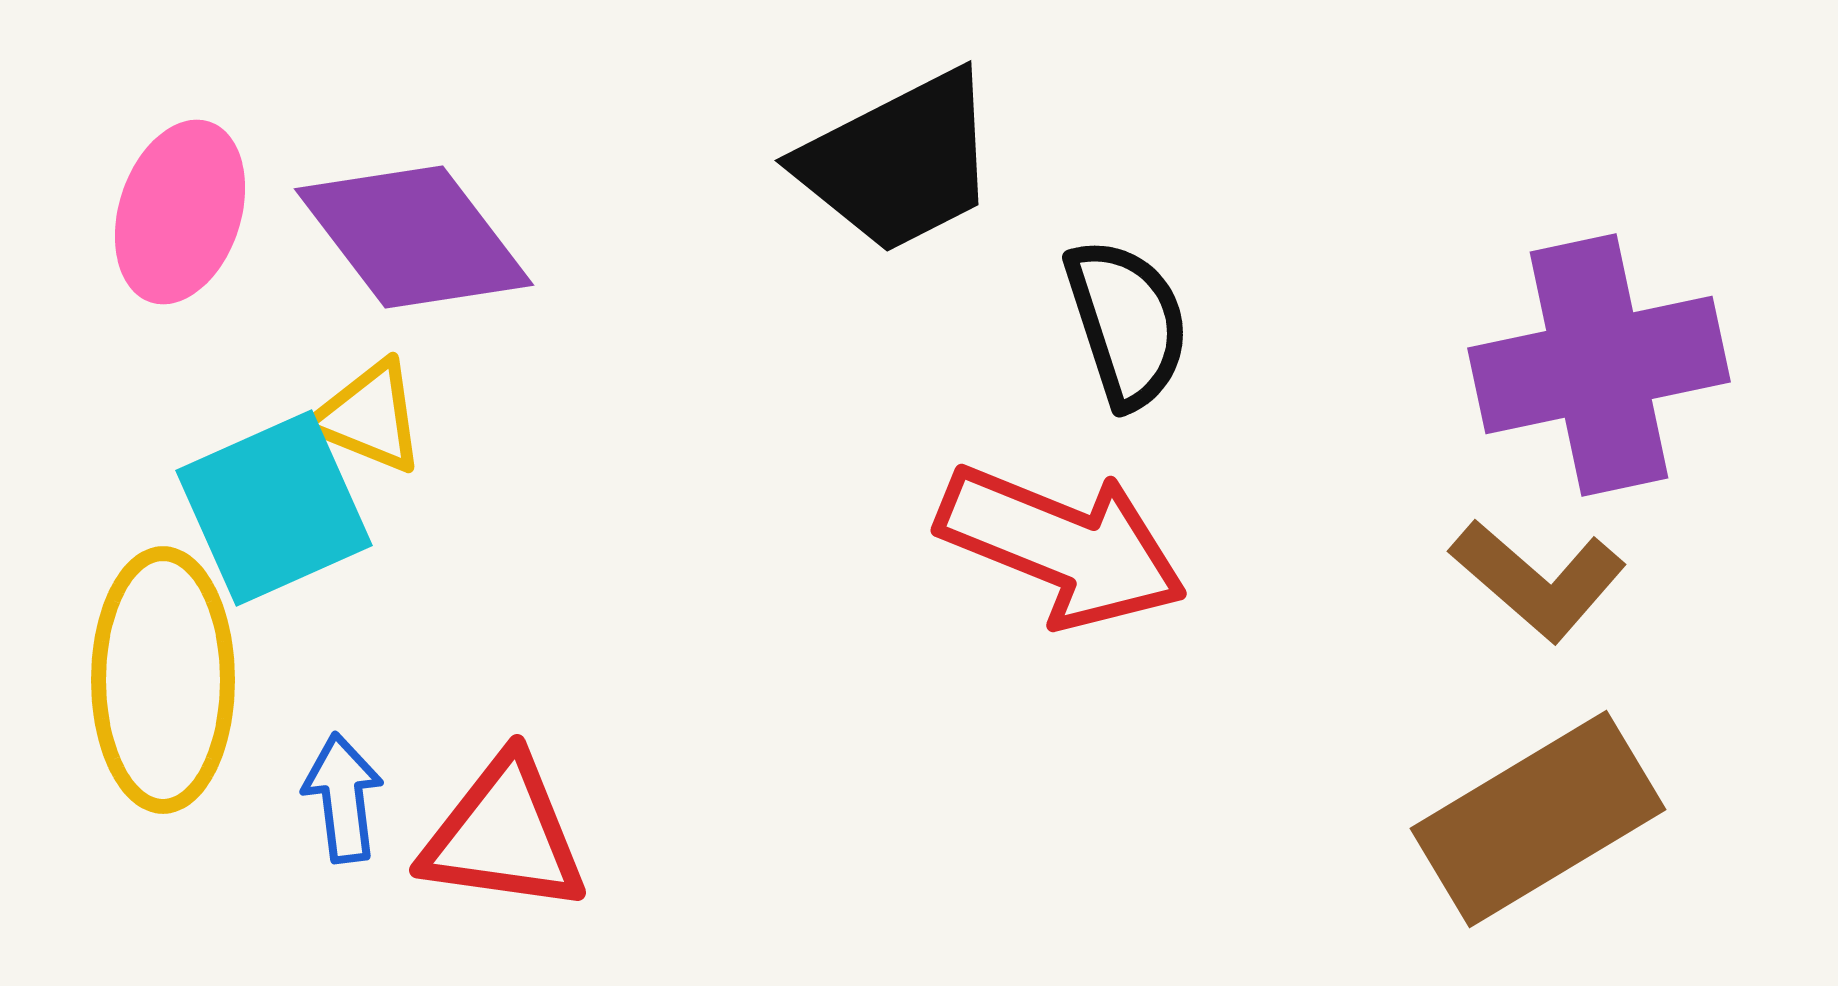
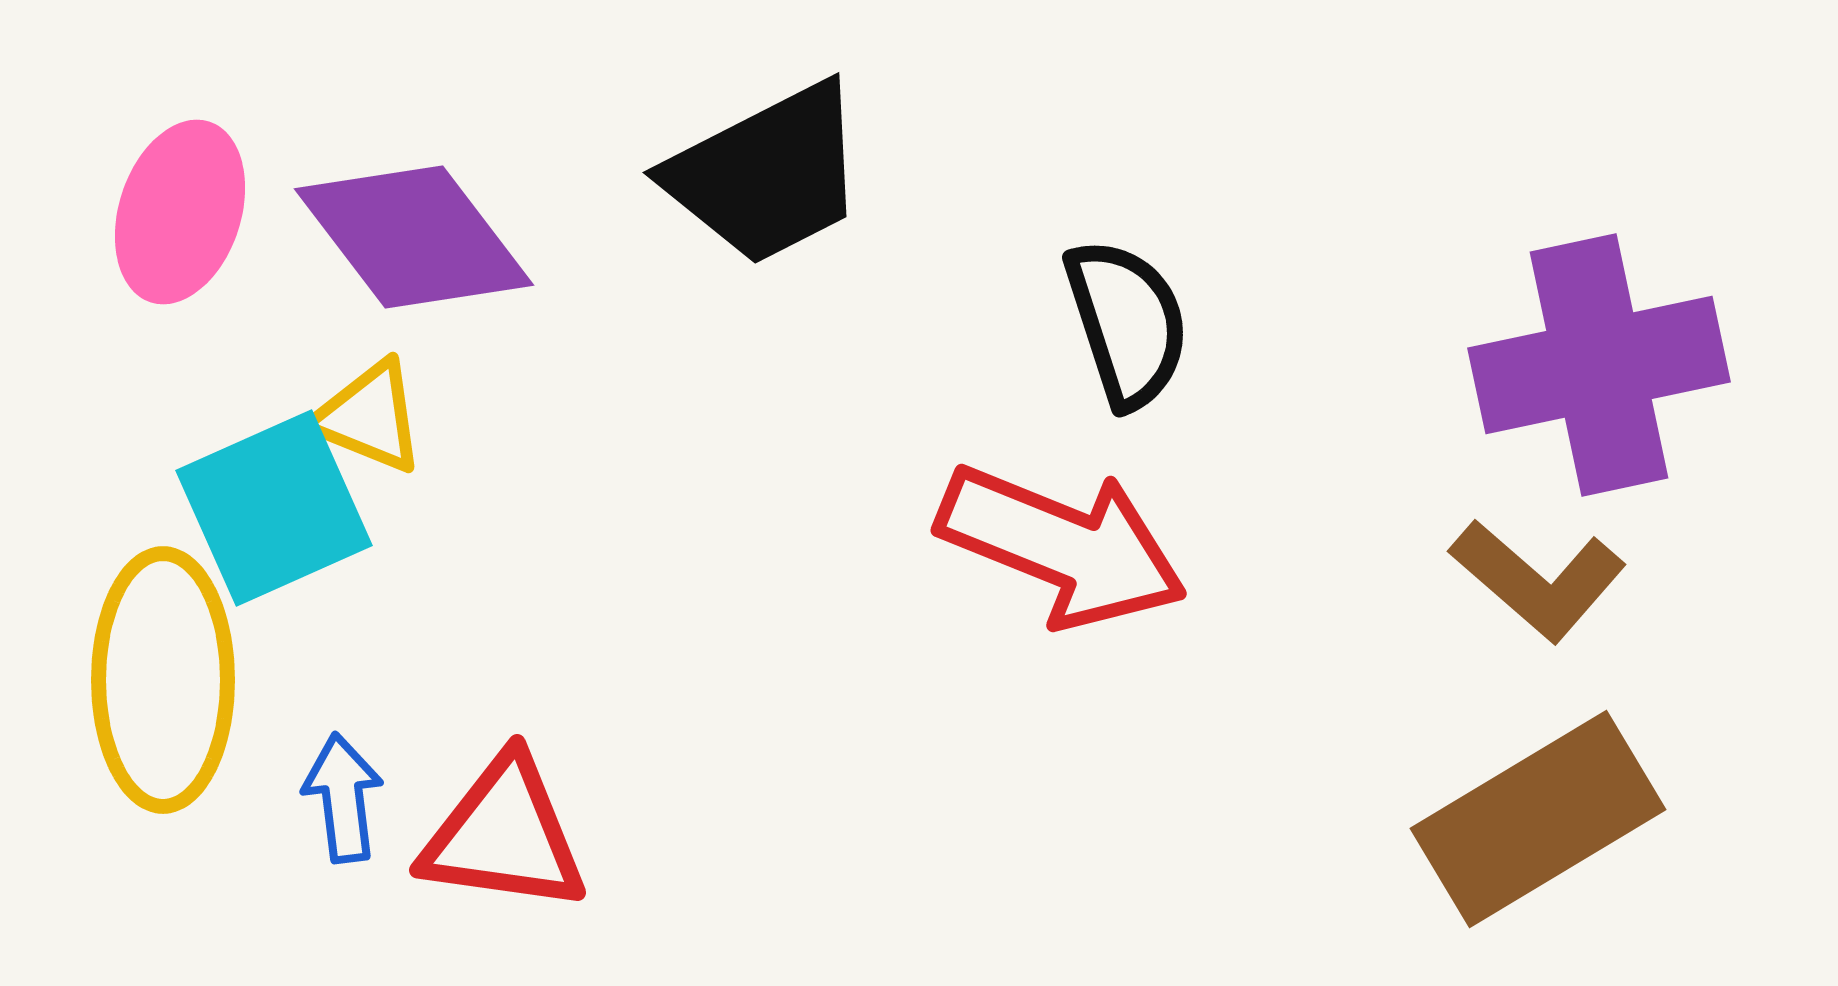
black trapezoid: moved 132 px left, 12 px down
